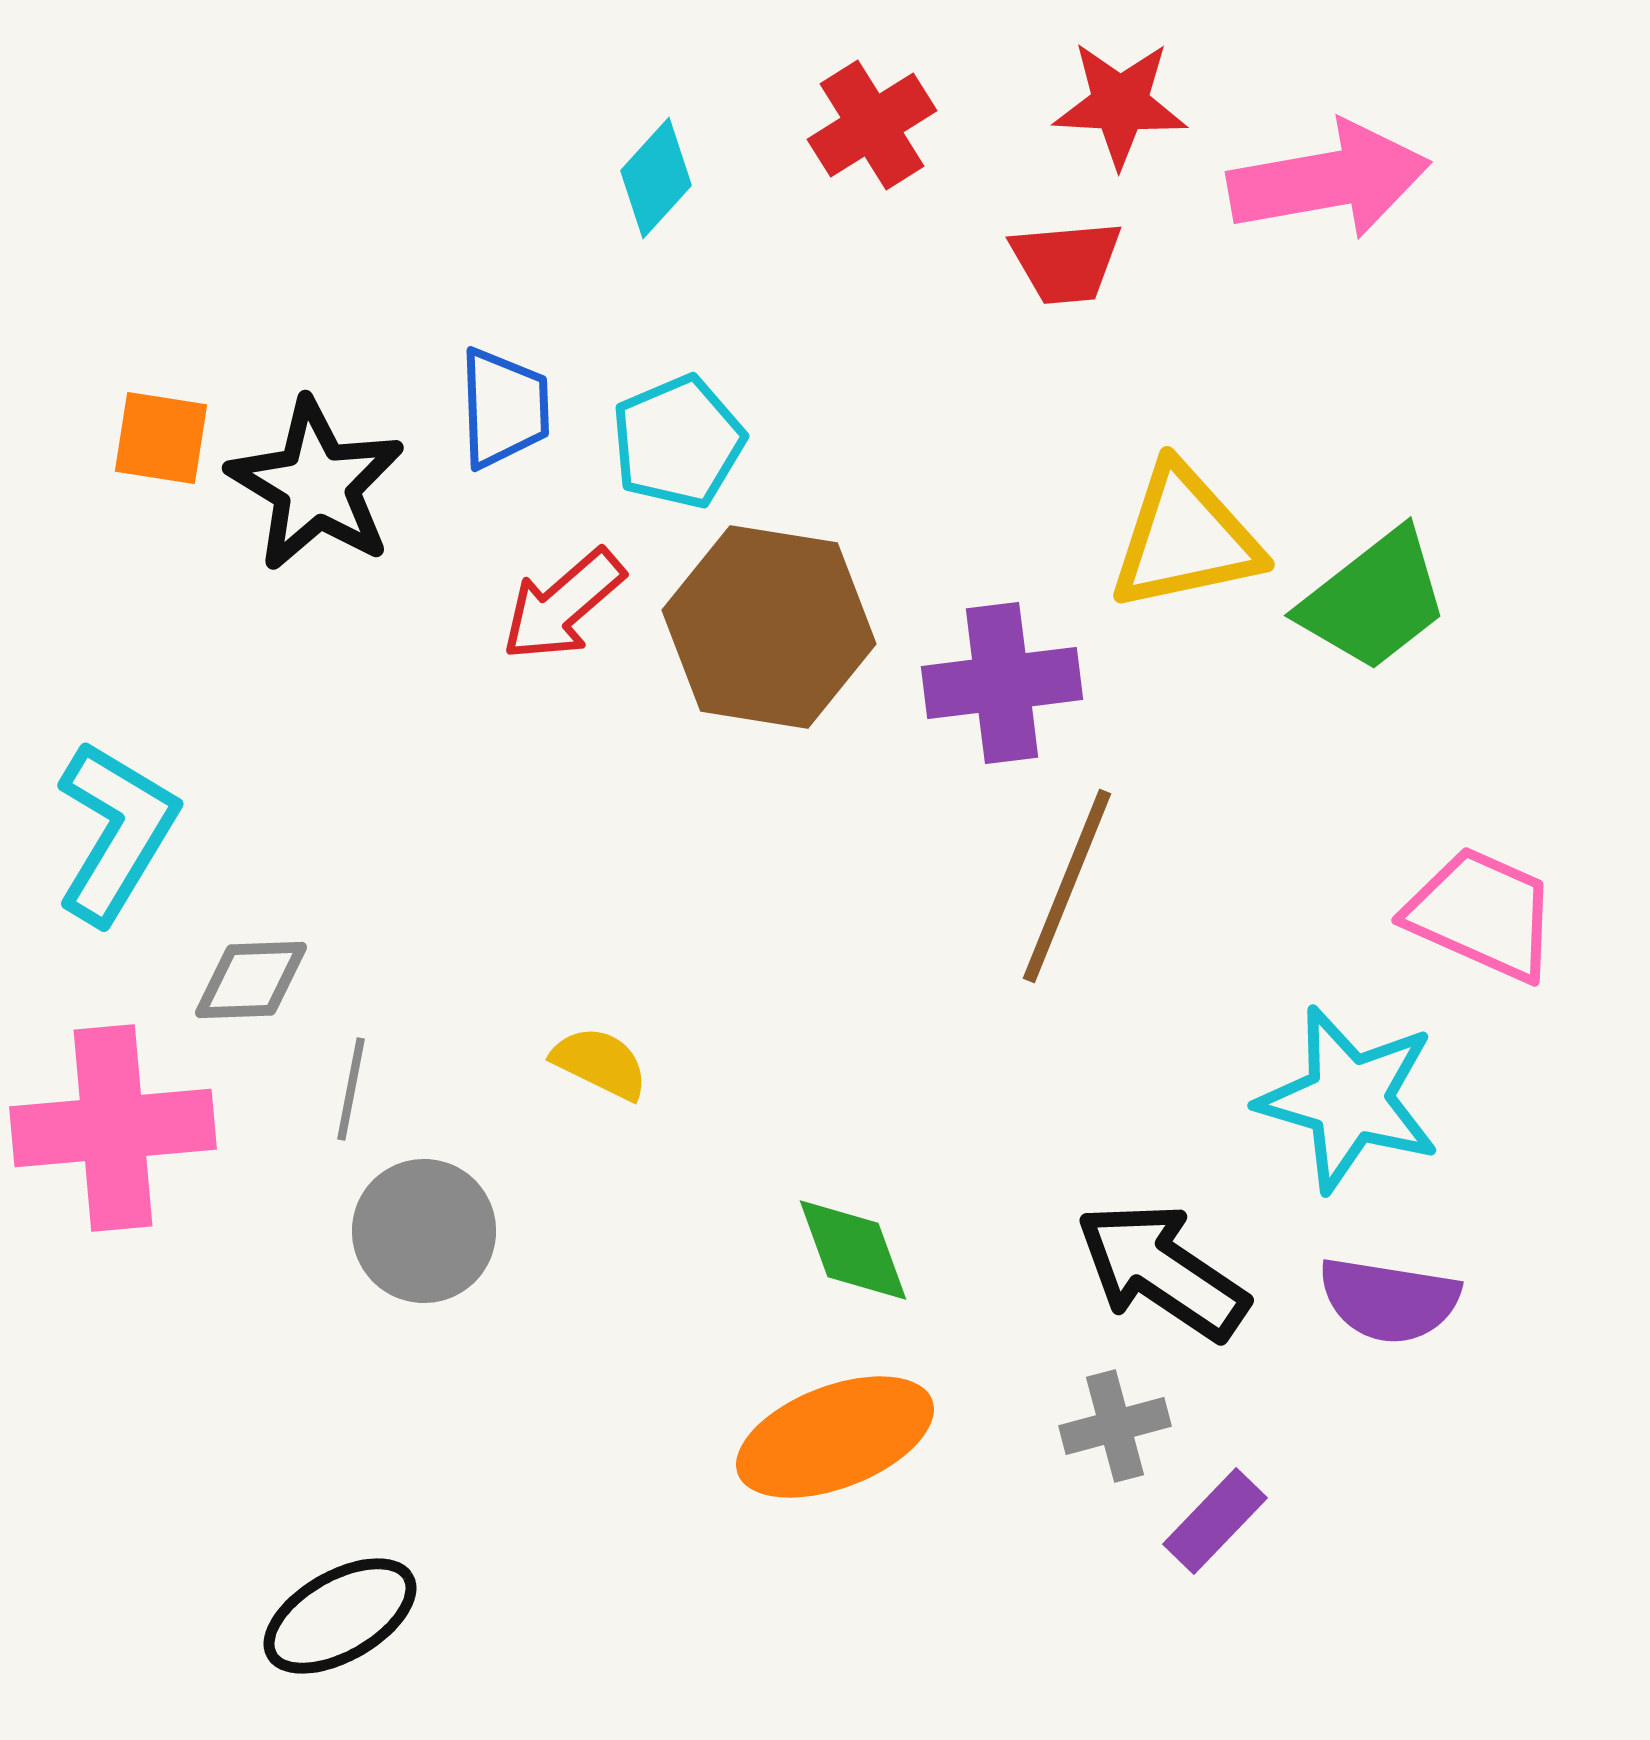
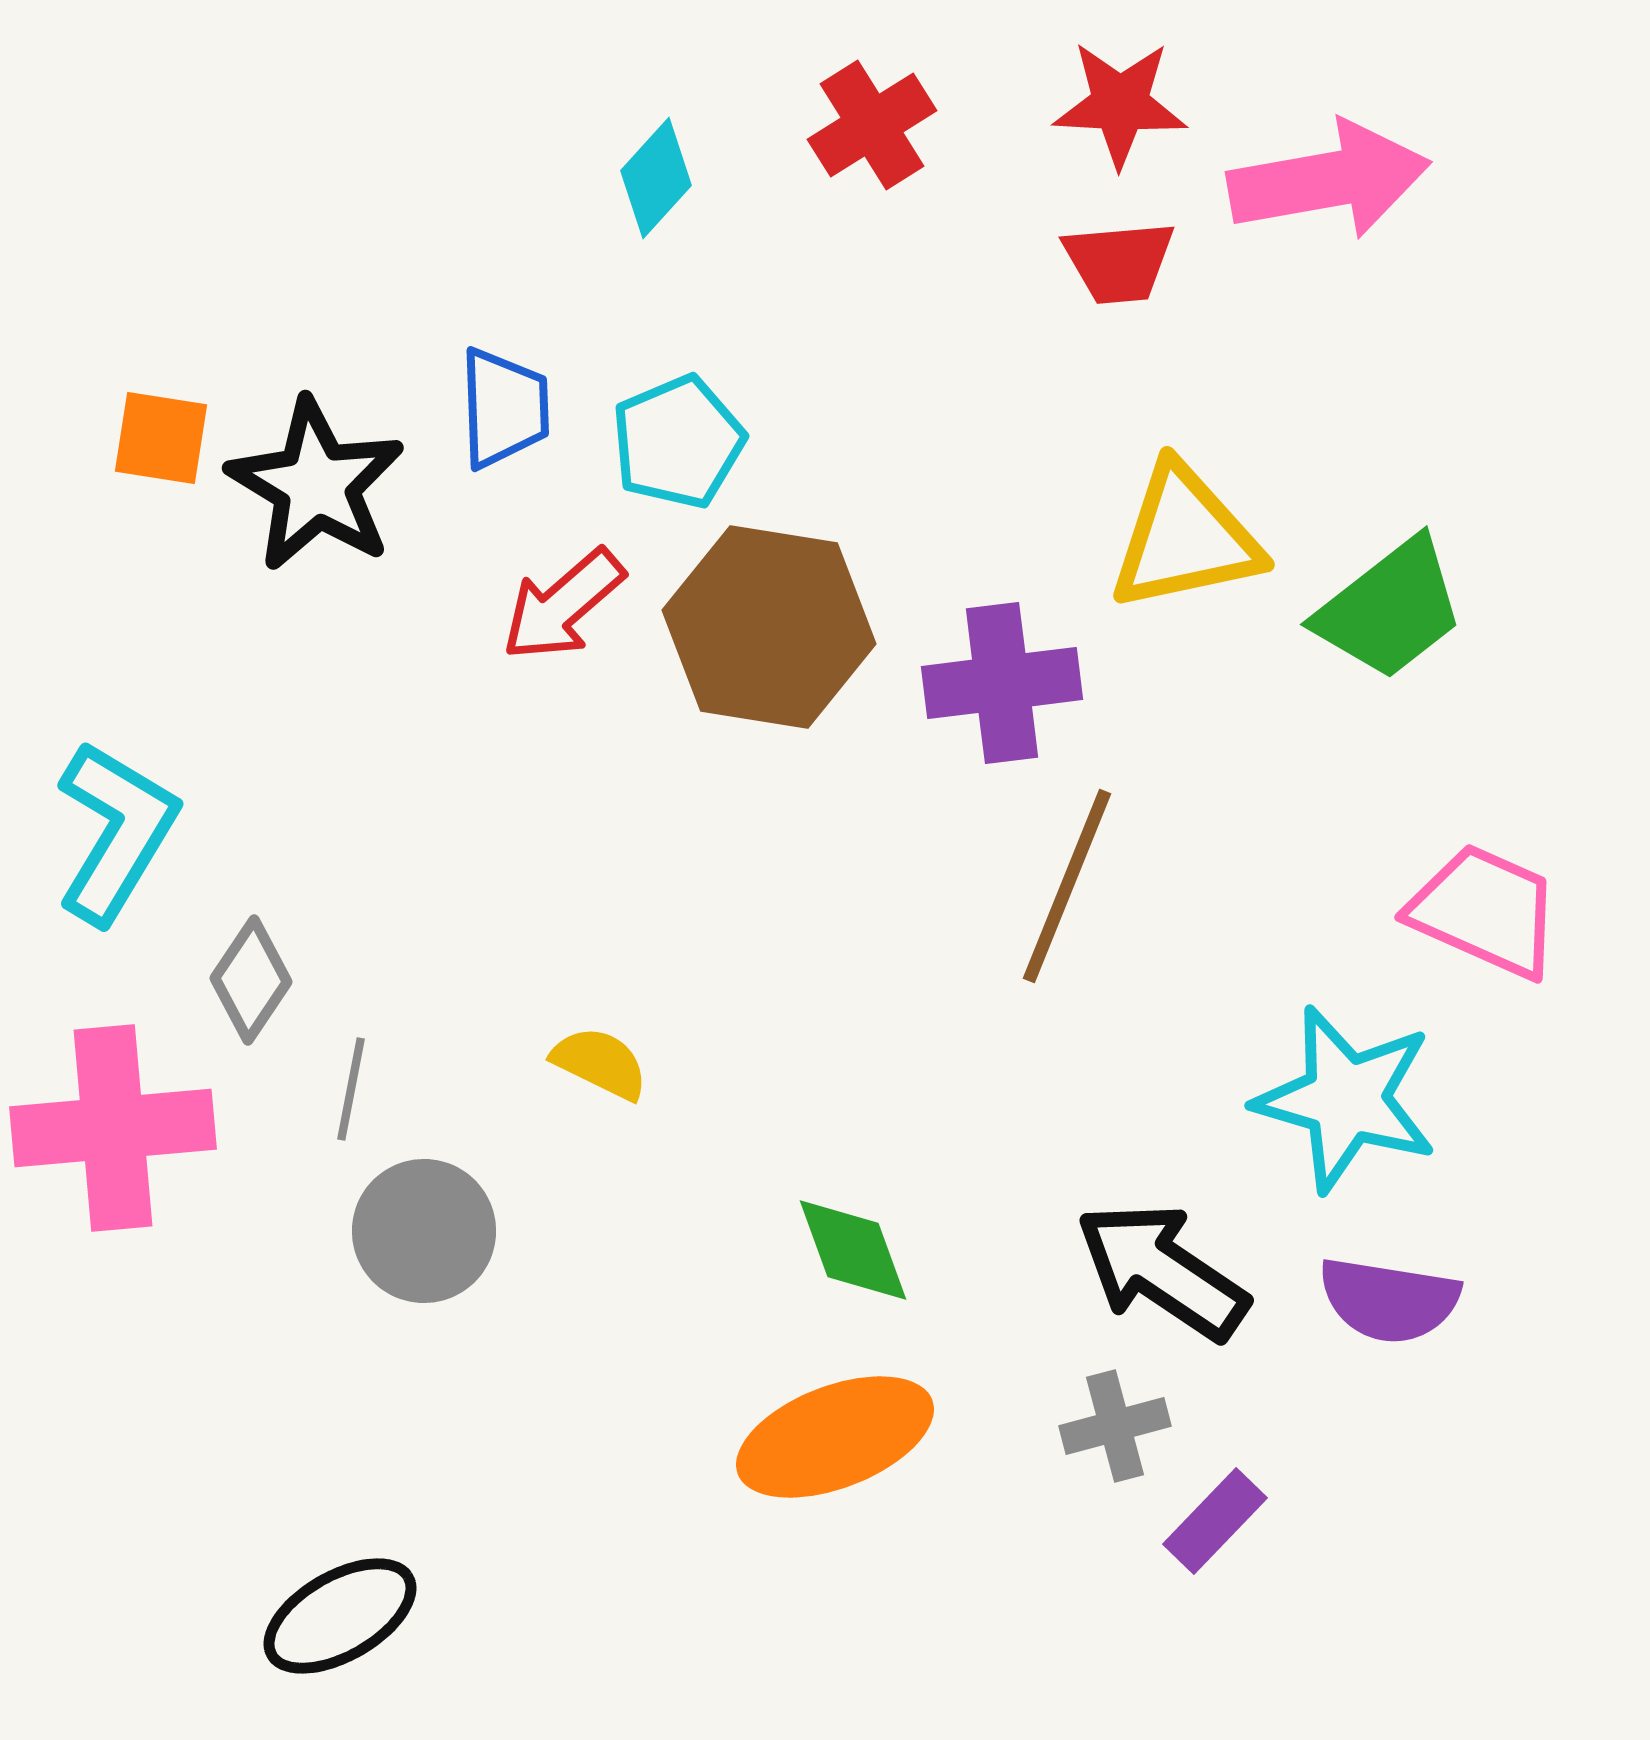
red trapezoid: moved 53 px right
green trapezoid: moved 16 px right, 9 px down
pink trapezoid: moved 3 px right, 3 px up
gray diamond: rotated 54 degrees counterclockwise
cyan star: moved 3 px left
